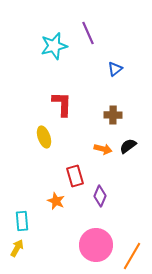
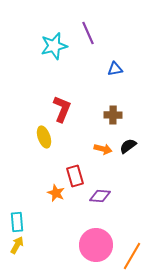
blue triangle: rotated 28 degrees clockwise
red L-shape: moved 5 px down; rotated 20 degrees clockwise
purple diamond: rotated 70 degrees clockwise
orange star: moved 8 px up
cyan rectangle: moved 5 px left, 1 px down
yellow arrow: moved 3 px up
